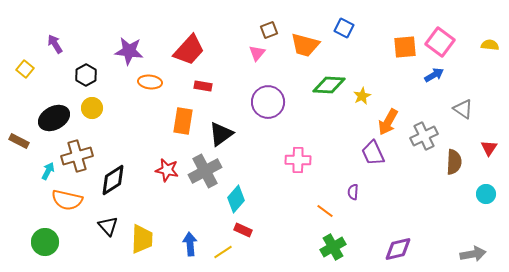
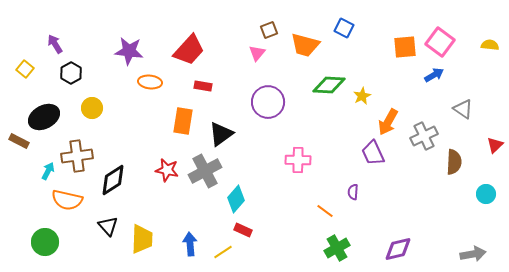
black hexagon at (86, 75): moved 15 px left, 2 px up
black ellipse at (54, 118): moved 10 px left, 1 px up
red triangle at (489, 148): moved 6 px right, 3 px up; rotated 12 degrees clockwise
brown cross at (77, 156): rotated 8 degrees clockwise
green cross at (333, 247): moved 4 px right, 1 px down
